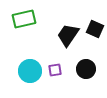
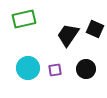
cyan circle: moved 2 px left, 3 px up
